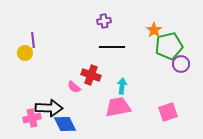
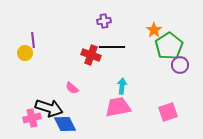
green pentagon: rotated 20 degrees counterclockwise
purple circle: moved 1 px left, 1 px down
red cross: moved 20 px up
pink semicircle: moved 2 px left, 1 px down
black arrow: rotated 16 degrees clockwise
